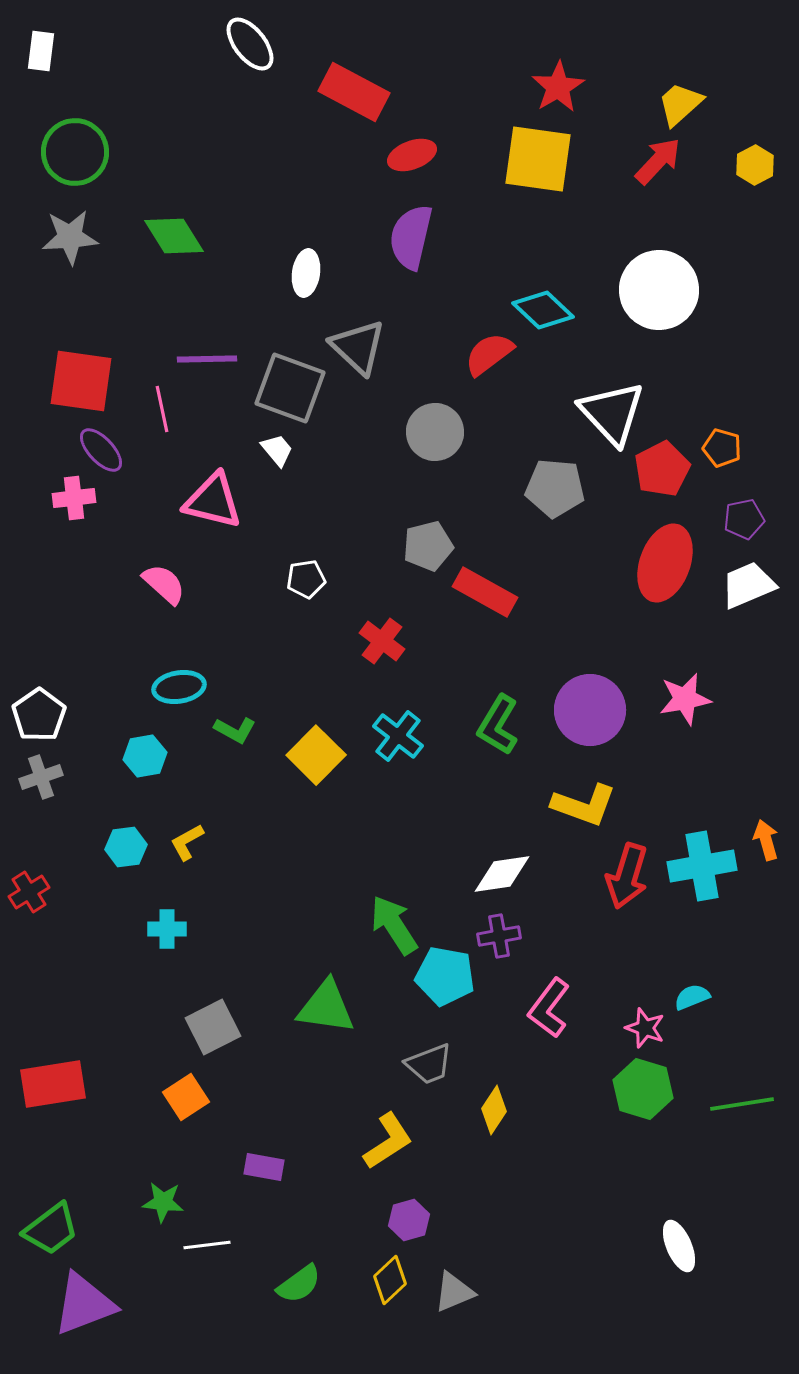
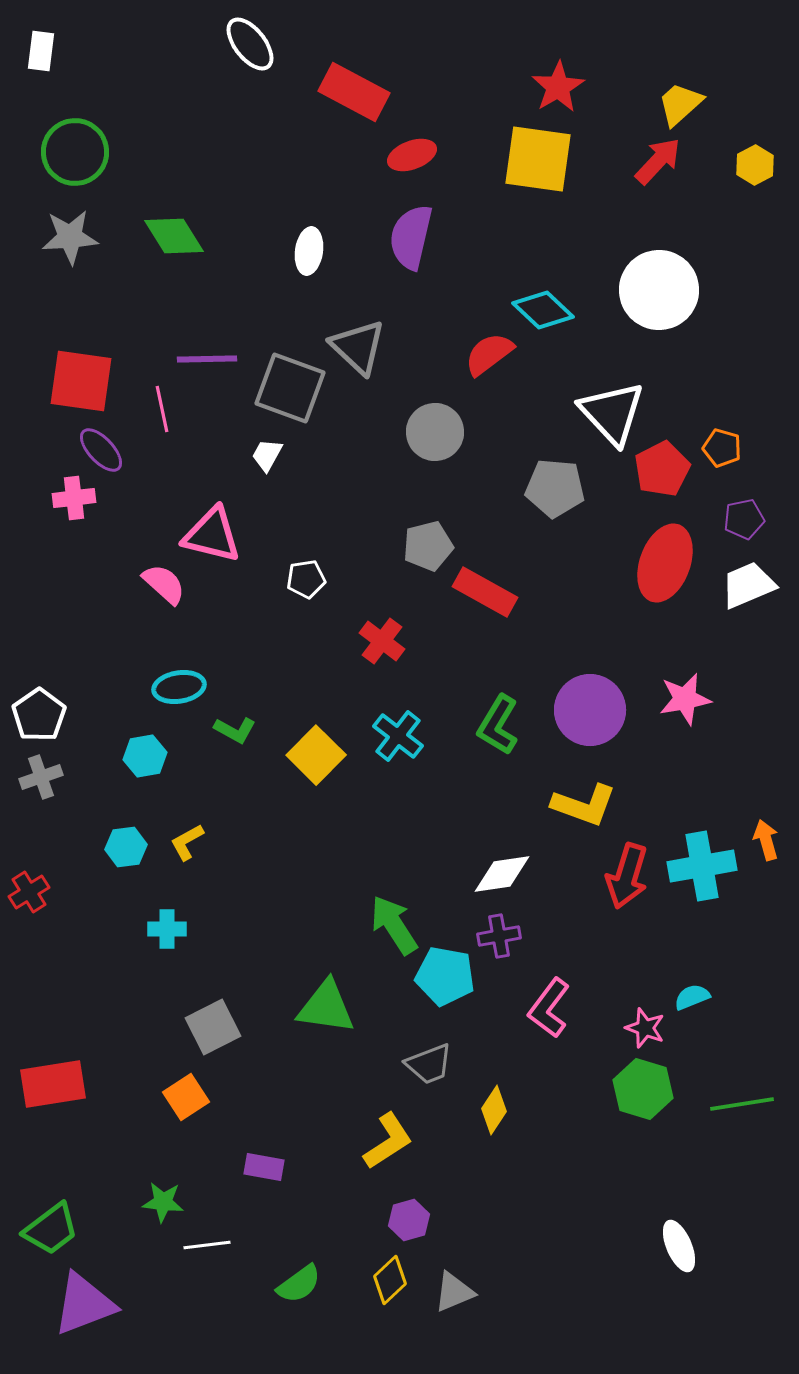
white ellipse at (306, 273): moved 3 px right, 22 px up
white trapezoid at (277, 450): moved 10 px left, 5 px down; rotated 111 degrees counterclockwise
pink triangle at (213, 501): moved 1 px left, 34 px down
